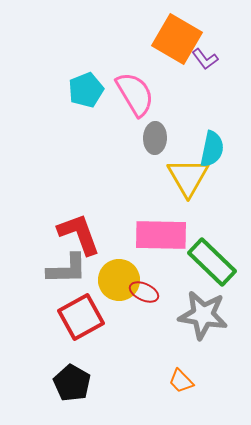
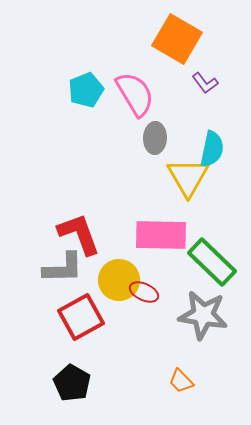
purple L-shape: moved 24 px down
gray L-shape: moved 4 px left, 1 px up
